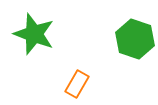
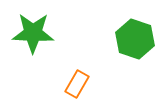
green star: moved 1 px left, 1 px up; rotated 18 degrees counterclockwise
